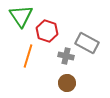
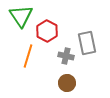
red hexagon: rotated 10 degrees clockwise
gray rectangle: rotated 50 degrees clockwise
